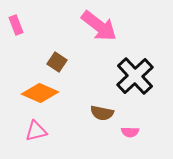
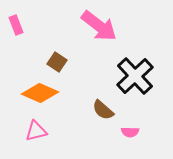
brown semicircle: moved 1 px right, 3 px up; rotated 30 degrees clockwise
